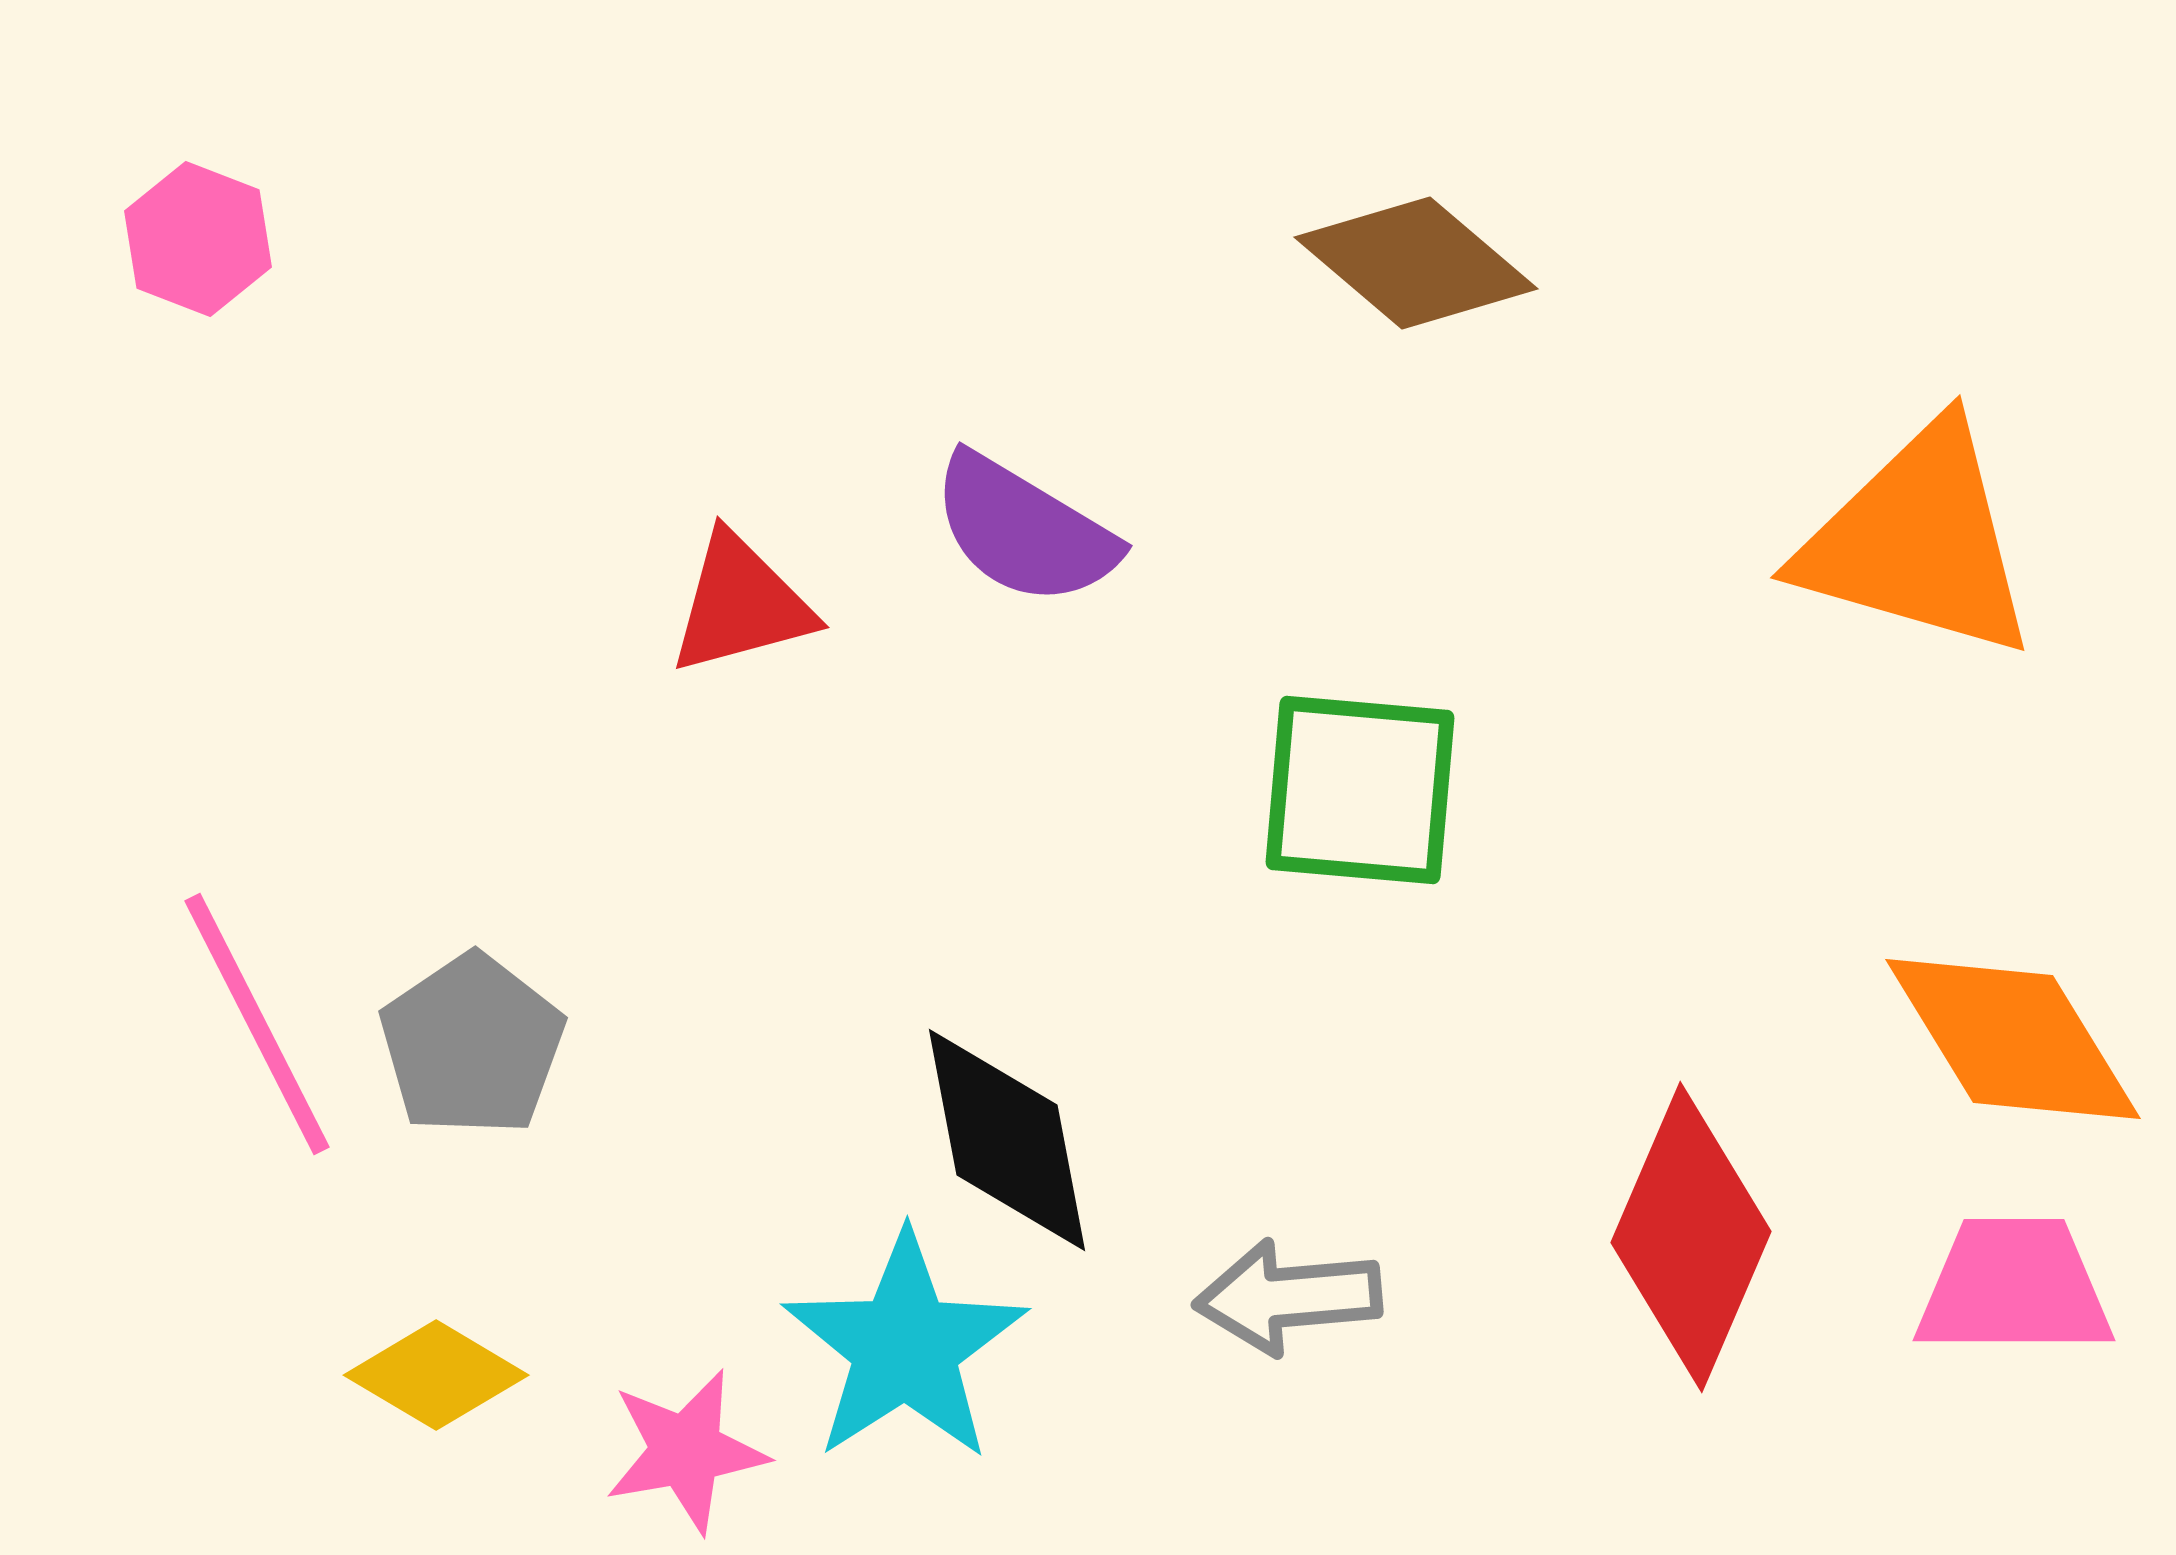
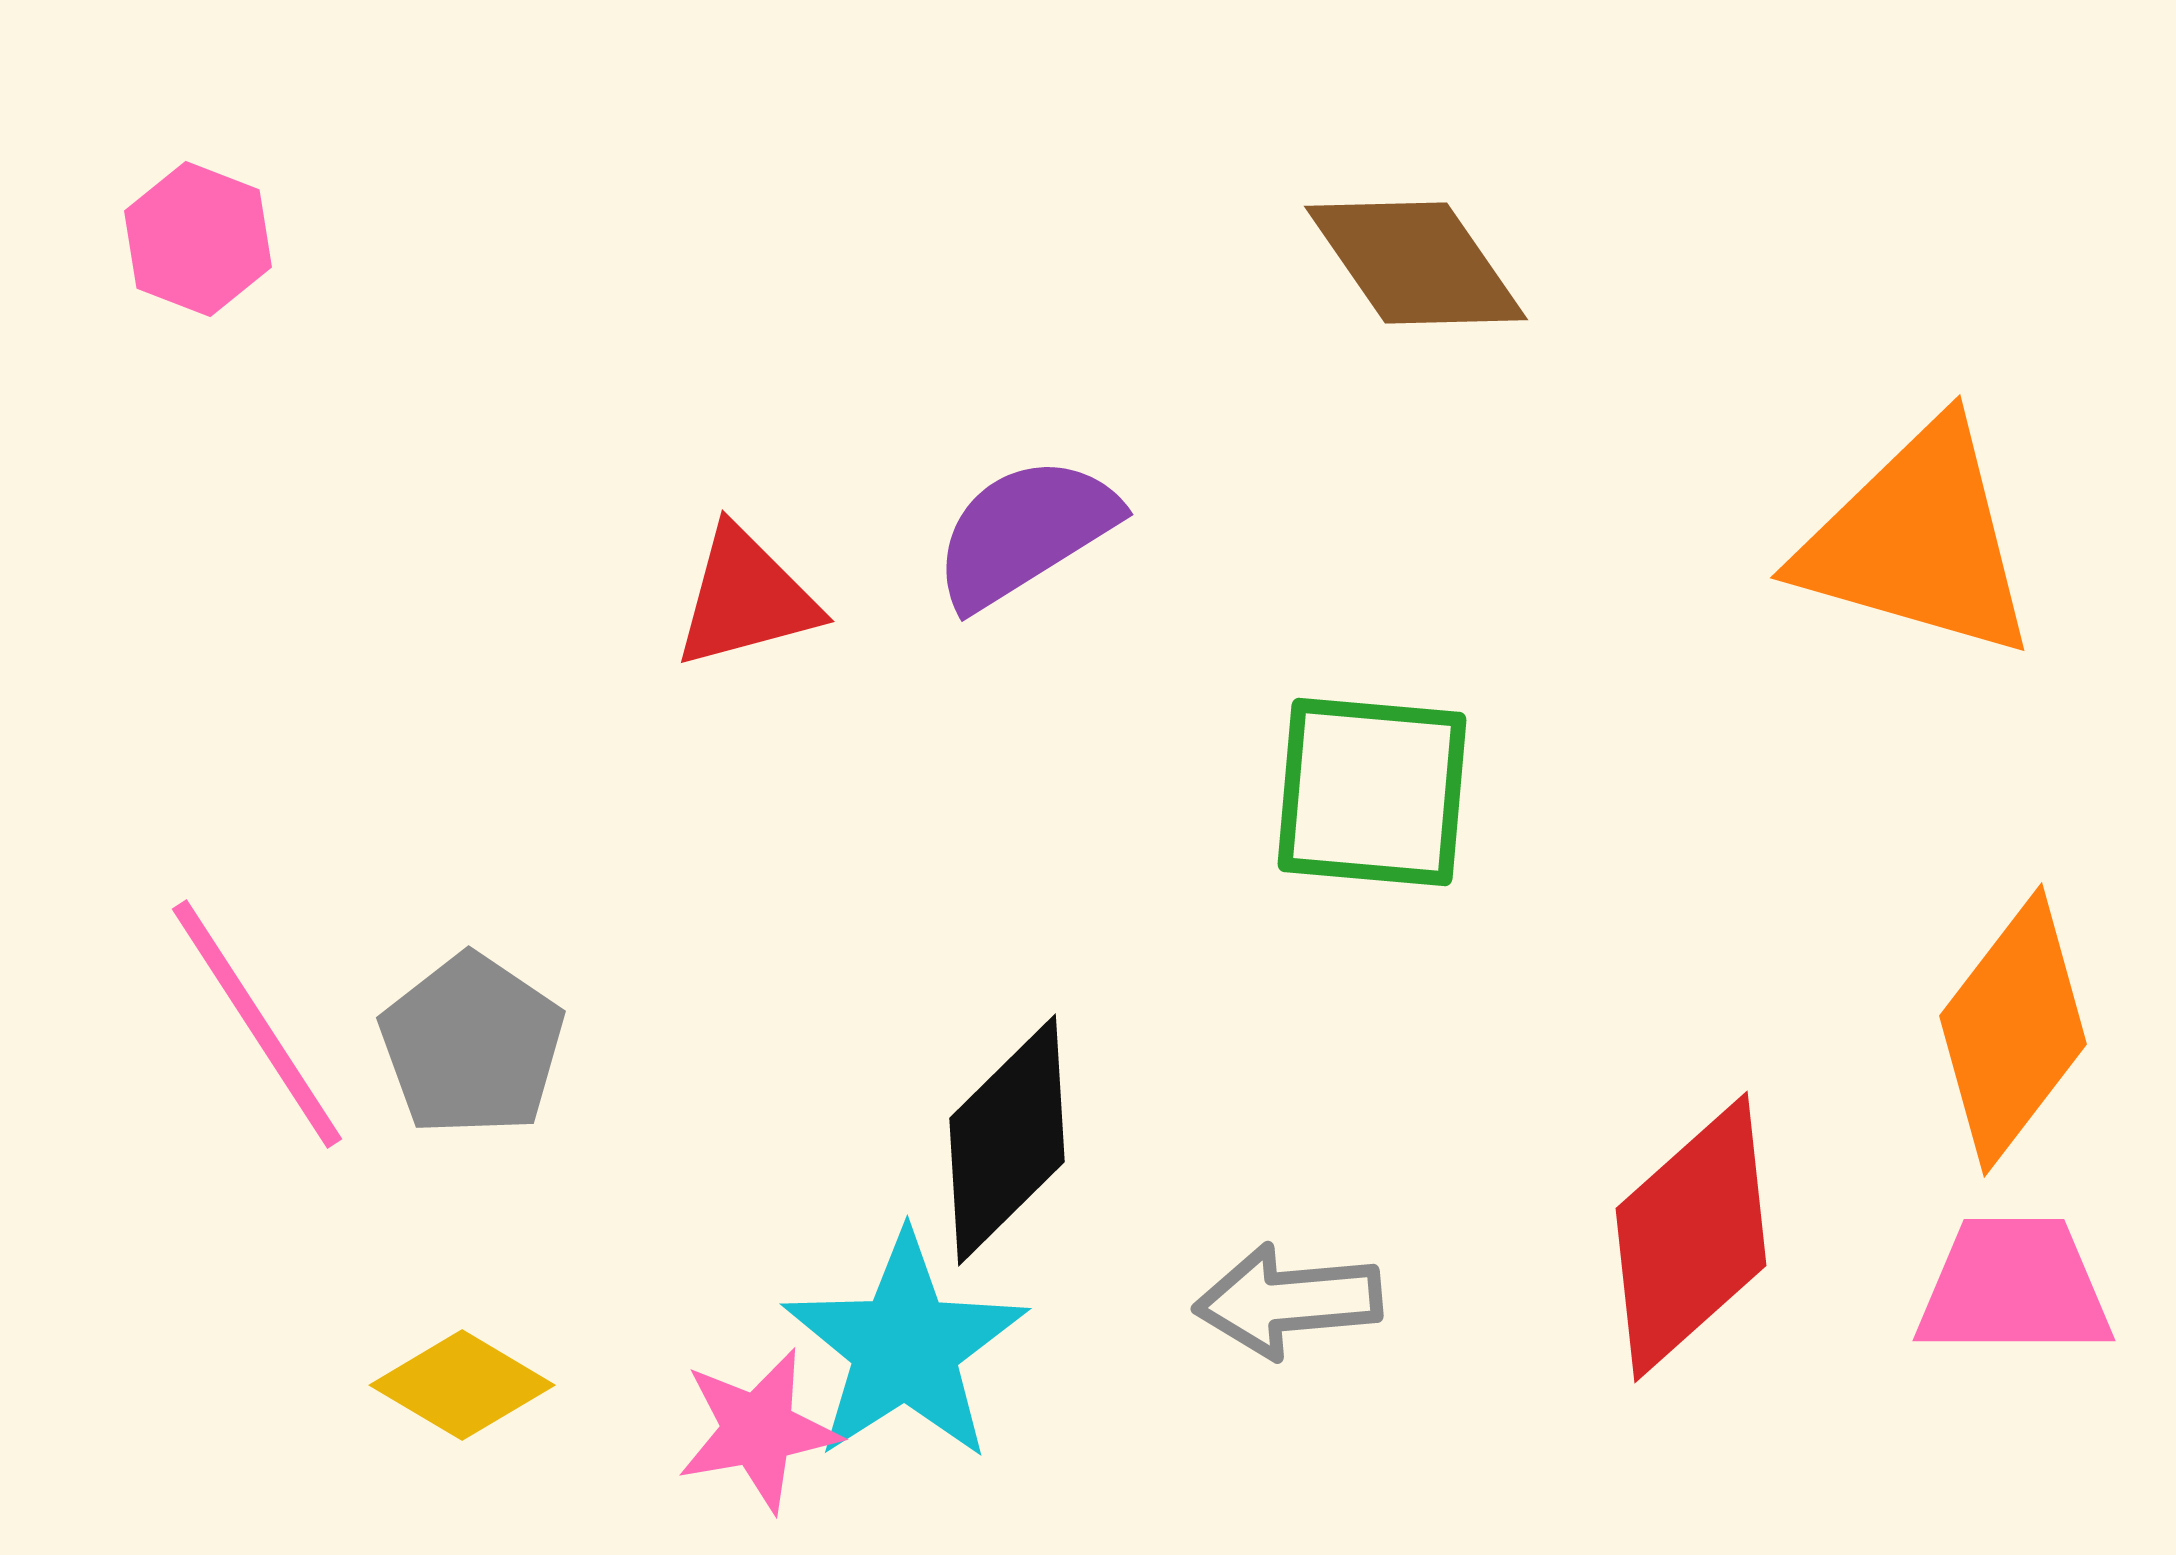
brown diamond: rotated 15 degrees clockwise
purple semicircle: moved 1 px right, 2 px down; rotated 117 degrees clockwise
red triangle: moved 5 px right, 6 px up
green square: moved 12 px right, 2 px down
pink line: rotated 6 degrees counterclockwise
orange diamond: moved 9 px up; rotated 69 degrees clockwise
gray pentagon: rotated 4 degrees counterclockwise
black diamond: rotated 56 degrees clockwise
red diamond: rotated 25 degrees clockwise
gray arrow: moved 4 px down
yellow diamond: moved 26 px right, 10 px down
pink star: moved 72 px right, 21 px up
